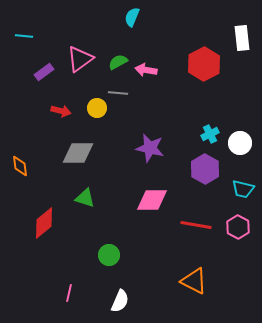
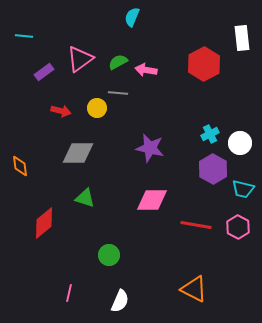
purple hexagon: moved 8 px right
orange triangle: moved 8 px down
